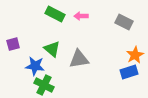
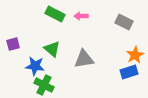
gray triangle: moved 5 px right
